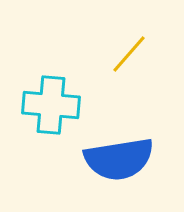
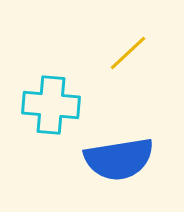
yellow line: moved 1 px left, 1 px up; rotated 6 degrees clockwise
